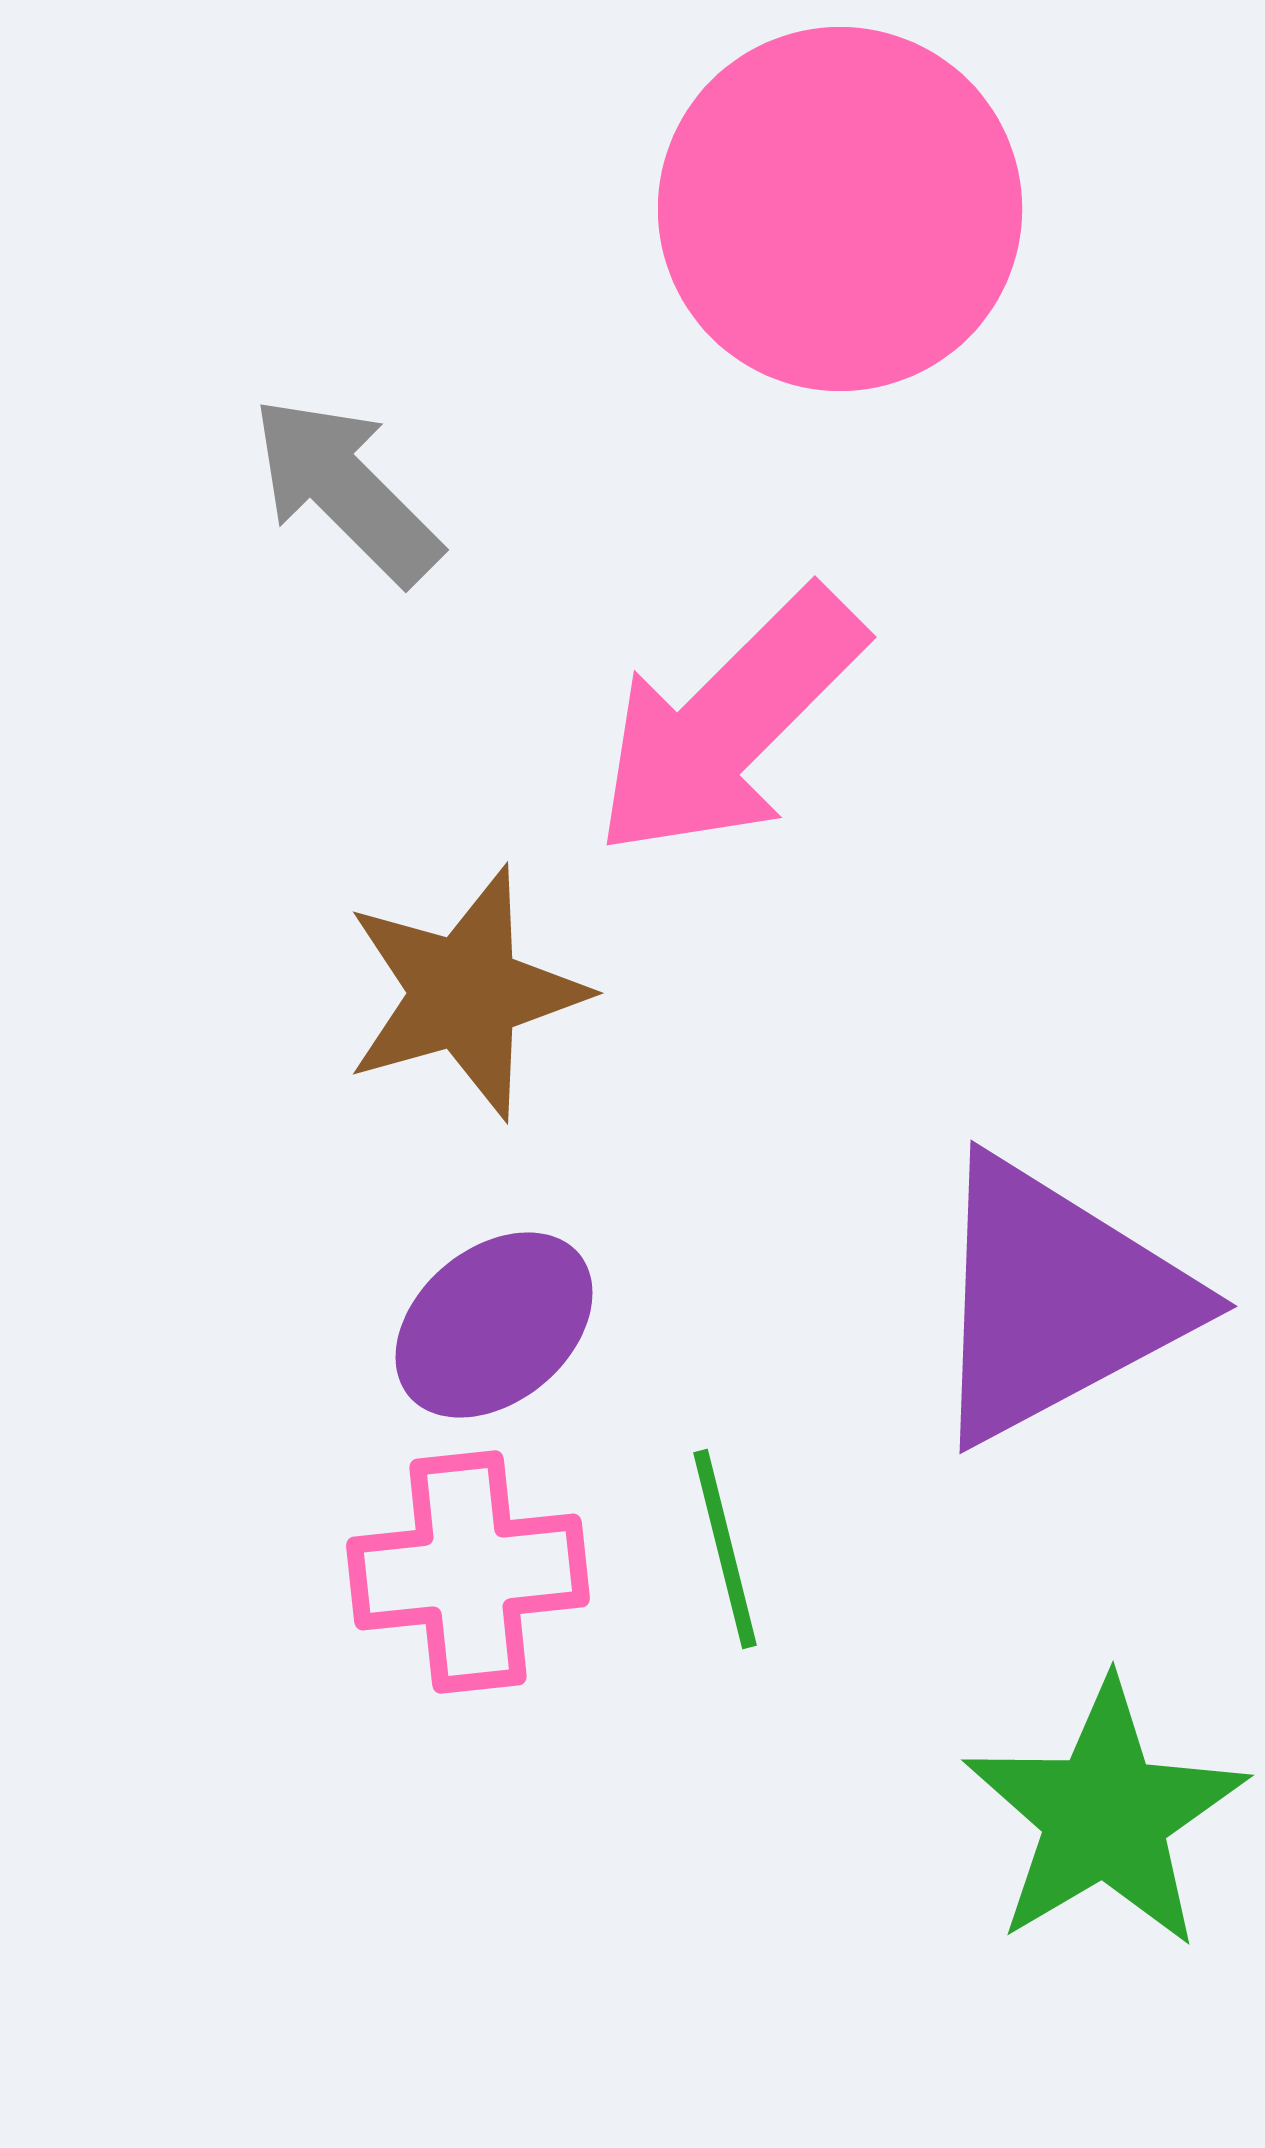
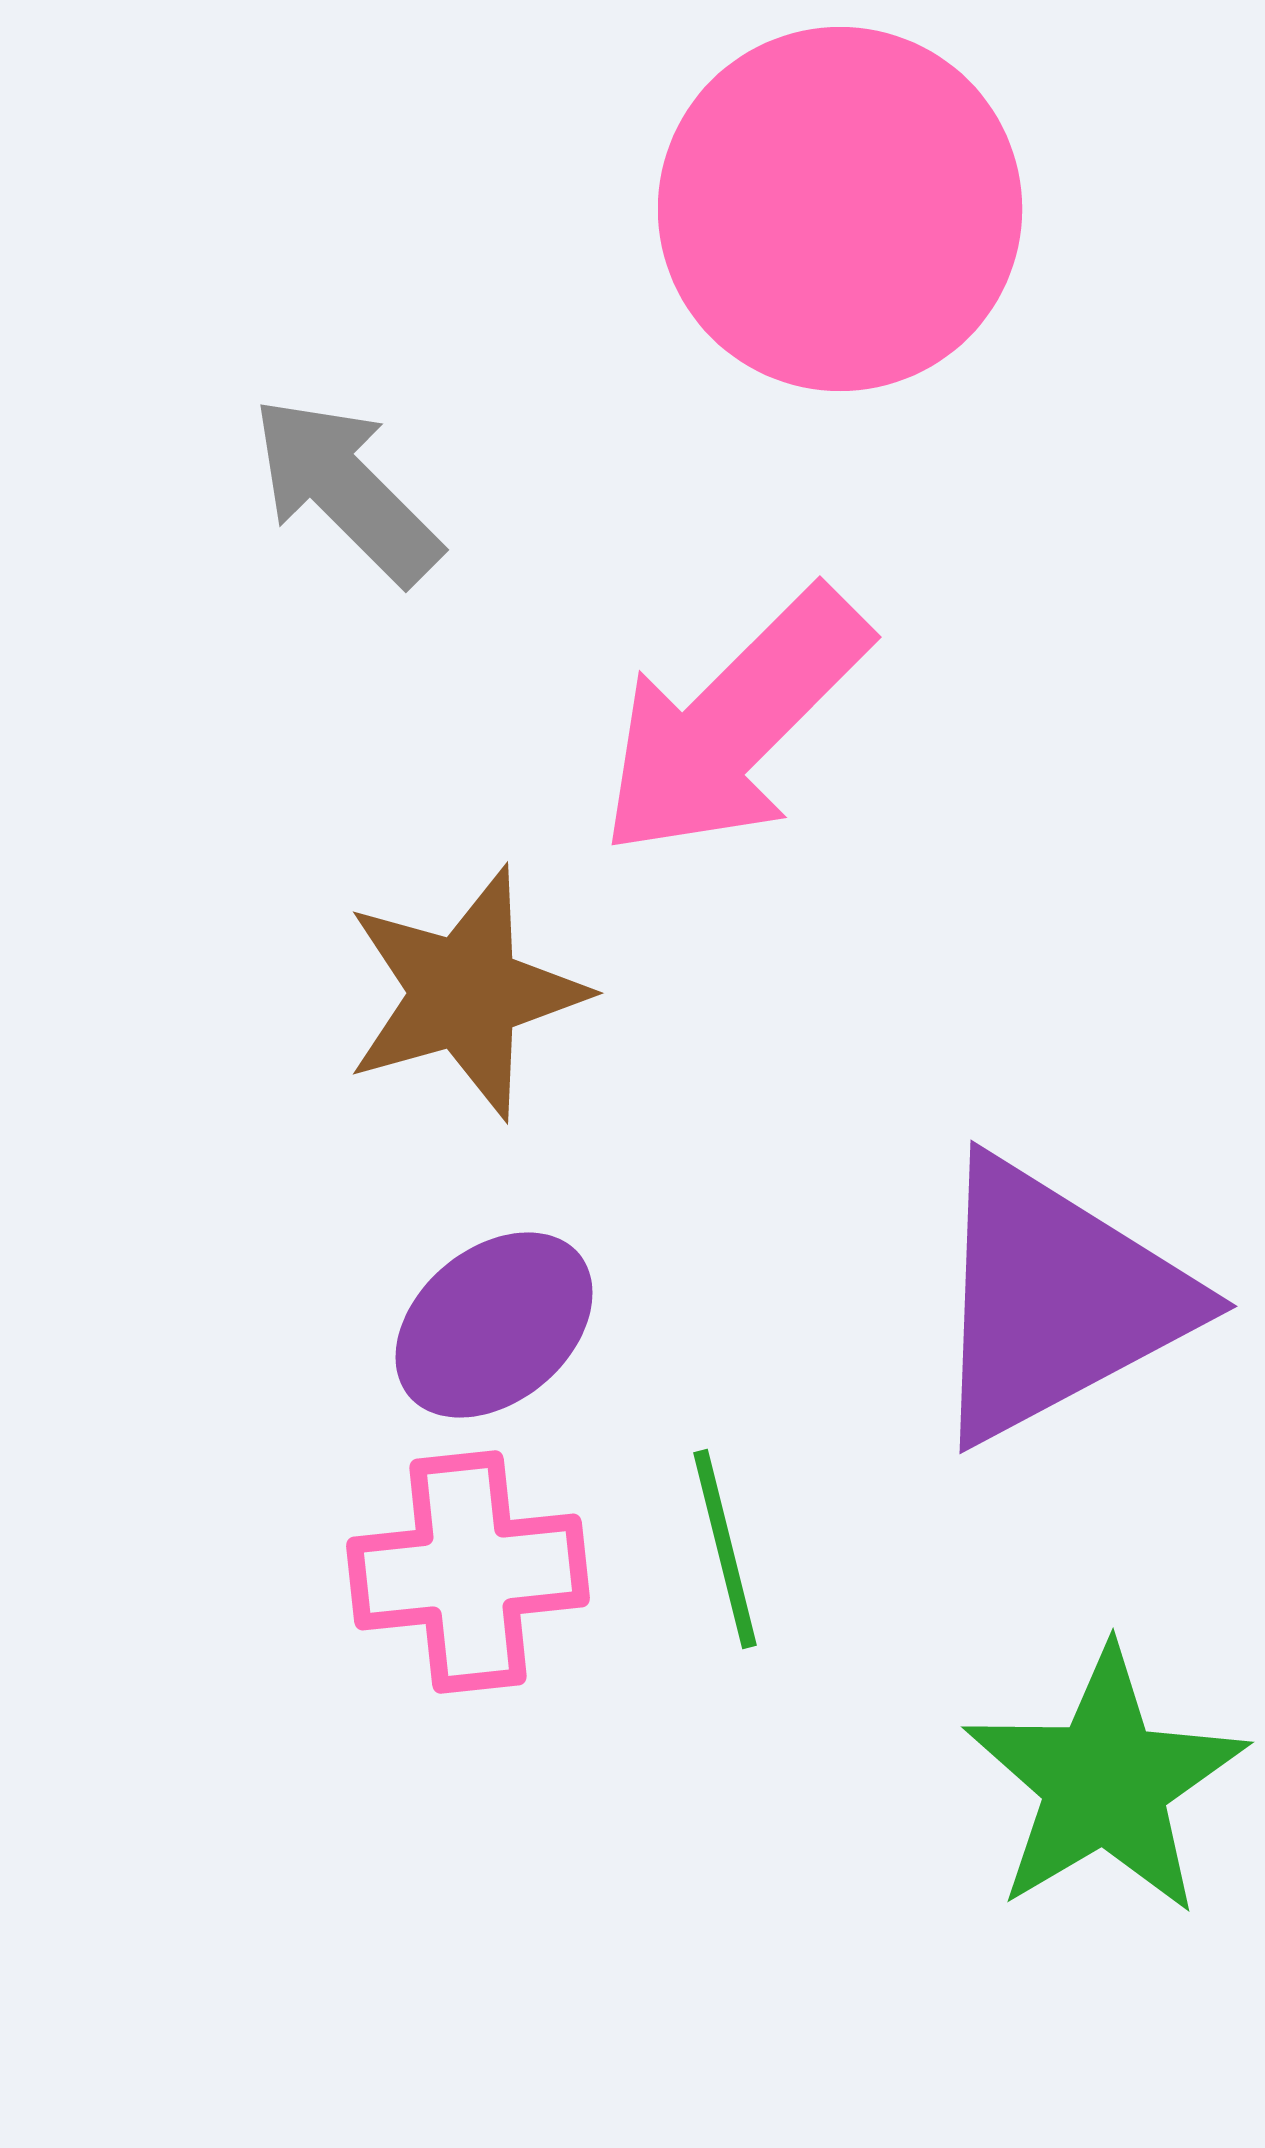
pink arrow: moved 5 px right
green star: moved 33 px up
